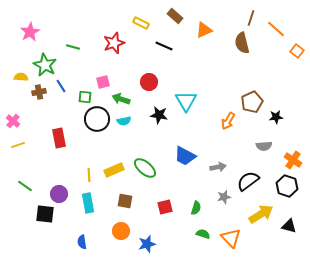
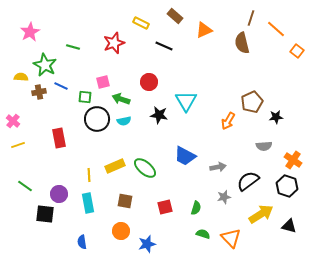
blue line at (61, 86): rotated 32 degrees counterclockwise
yellow rectangle at (114, 170): moved 1 px right, 4 px up
